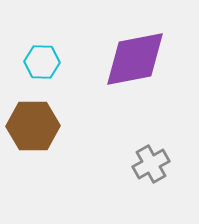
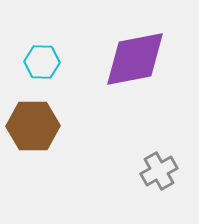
gray cross: moved 8 px right, 7 px down
